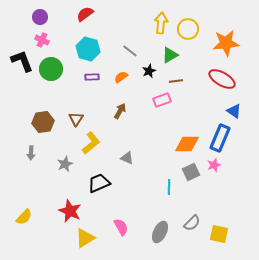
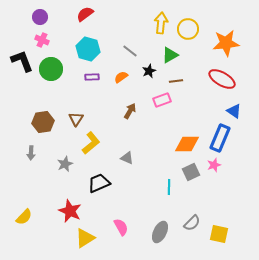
brown arrow: moved 10 px right
